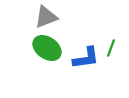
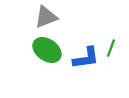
green ellipse: moved 2 px down
